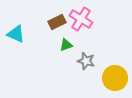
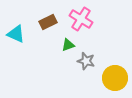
brown rectangle: moved 9 px left
green triangle: moved 2 px right
